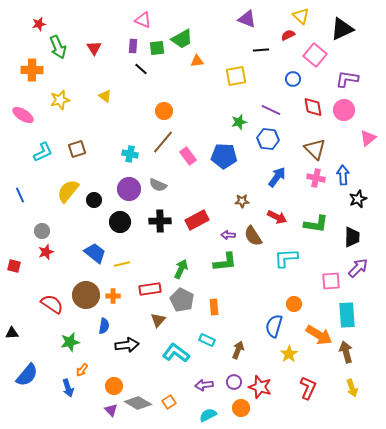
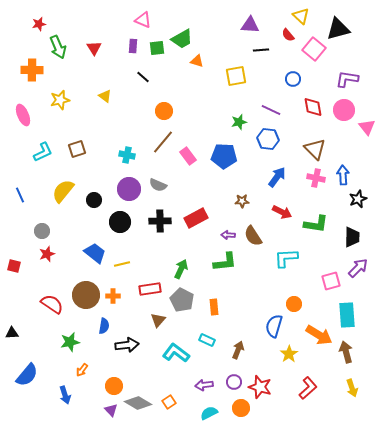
purple triangle at (247, 19): moved 3 px right, 6 px down; rotated 18 degrees counterclockwise
black triangle at (342, 29): moved 4 px left; rotated 10 degrees clockwise
red semicircle at (288, 35): rotated 104 degrees counterclockwise
pink square at (315, 55): moved 1 px left, 6 px up
orange triangle at (197, 61): rotated 24 degrees clockwise
black line at (141, 69): moved 2 px right, 8 px down
pink ellipse at (23, 115): rotated 35 degrees clockwise
pink triangle at (368, 138): moved 1 px left, 11 px up; rotated 30 degrees counterclockwise
cyan cross at (130, 154): moved 3 px left, 1 px down
yellow semicircle at (68, 191): moved 5 px left
red arrow at (277, 217): moved 5 px right, 5 px up
red rectangle at (197, 220): moved 1 px left, 2 px up
red star at (46, 252): moved 1 px right, 2 px down
pink square at (331, 281): rotated 12 degrees counterclockwise
blue arrow at (68, 388): moved 3 px left, 7 px down
red L-shape at (308, 388): rotated 25 degrees clockwise
cyan semicircle at (208, 415): moved 1 px right, 2 px up
